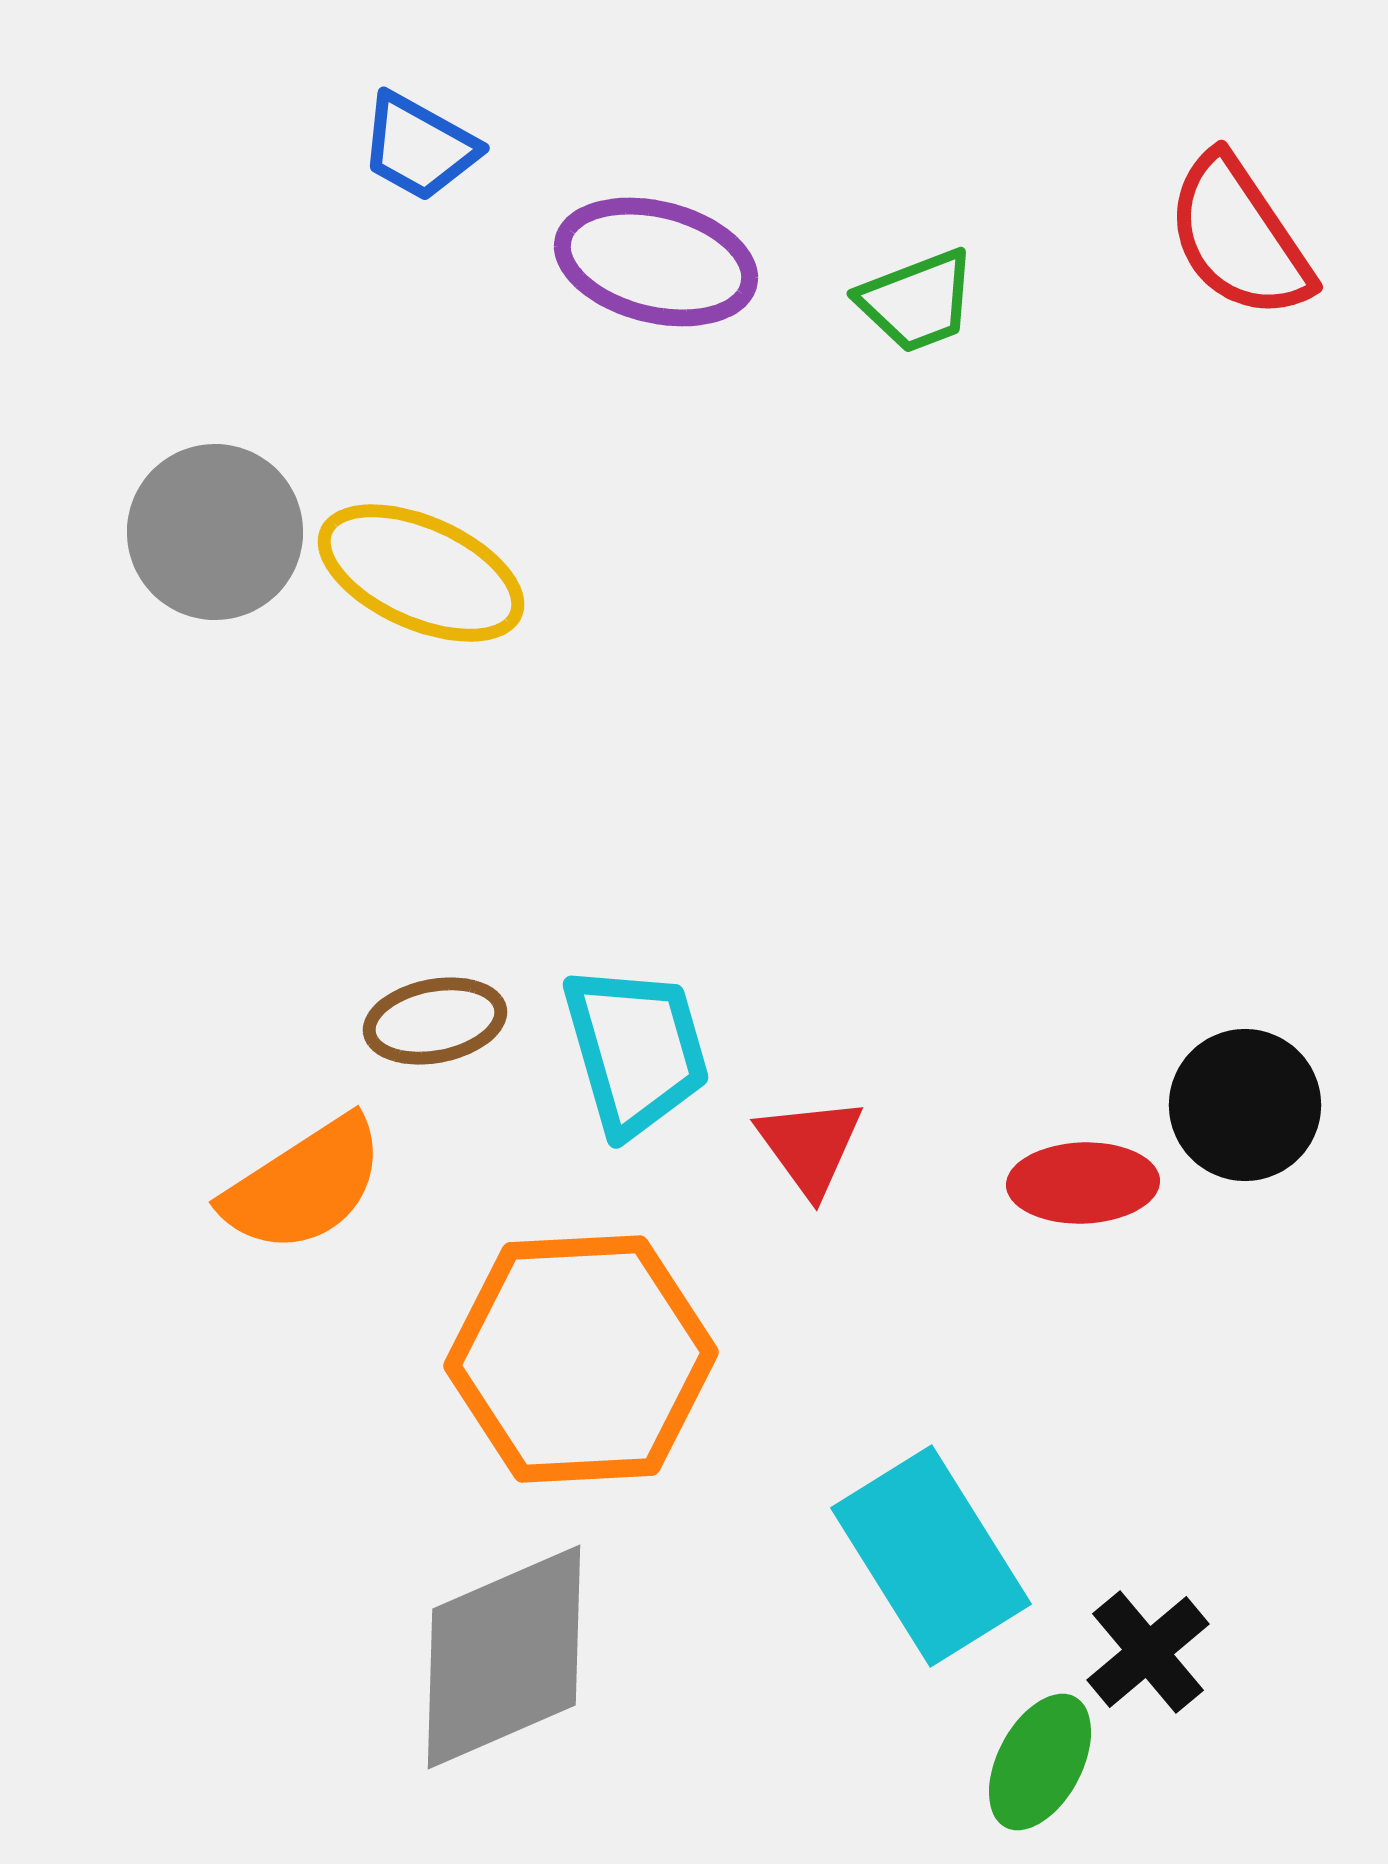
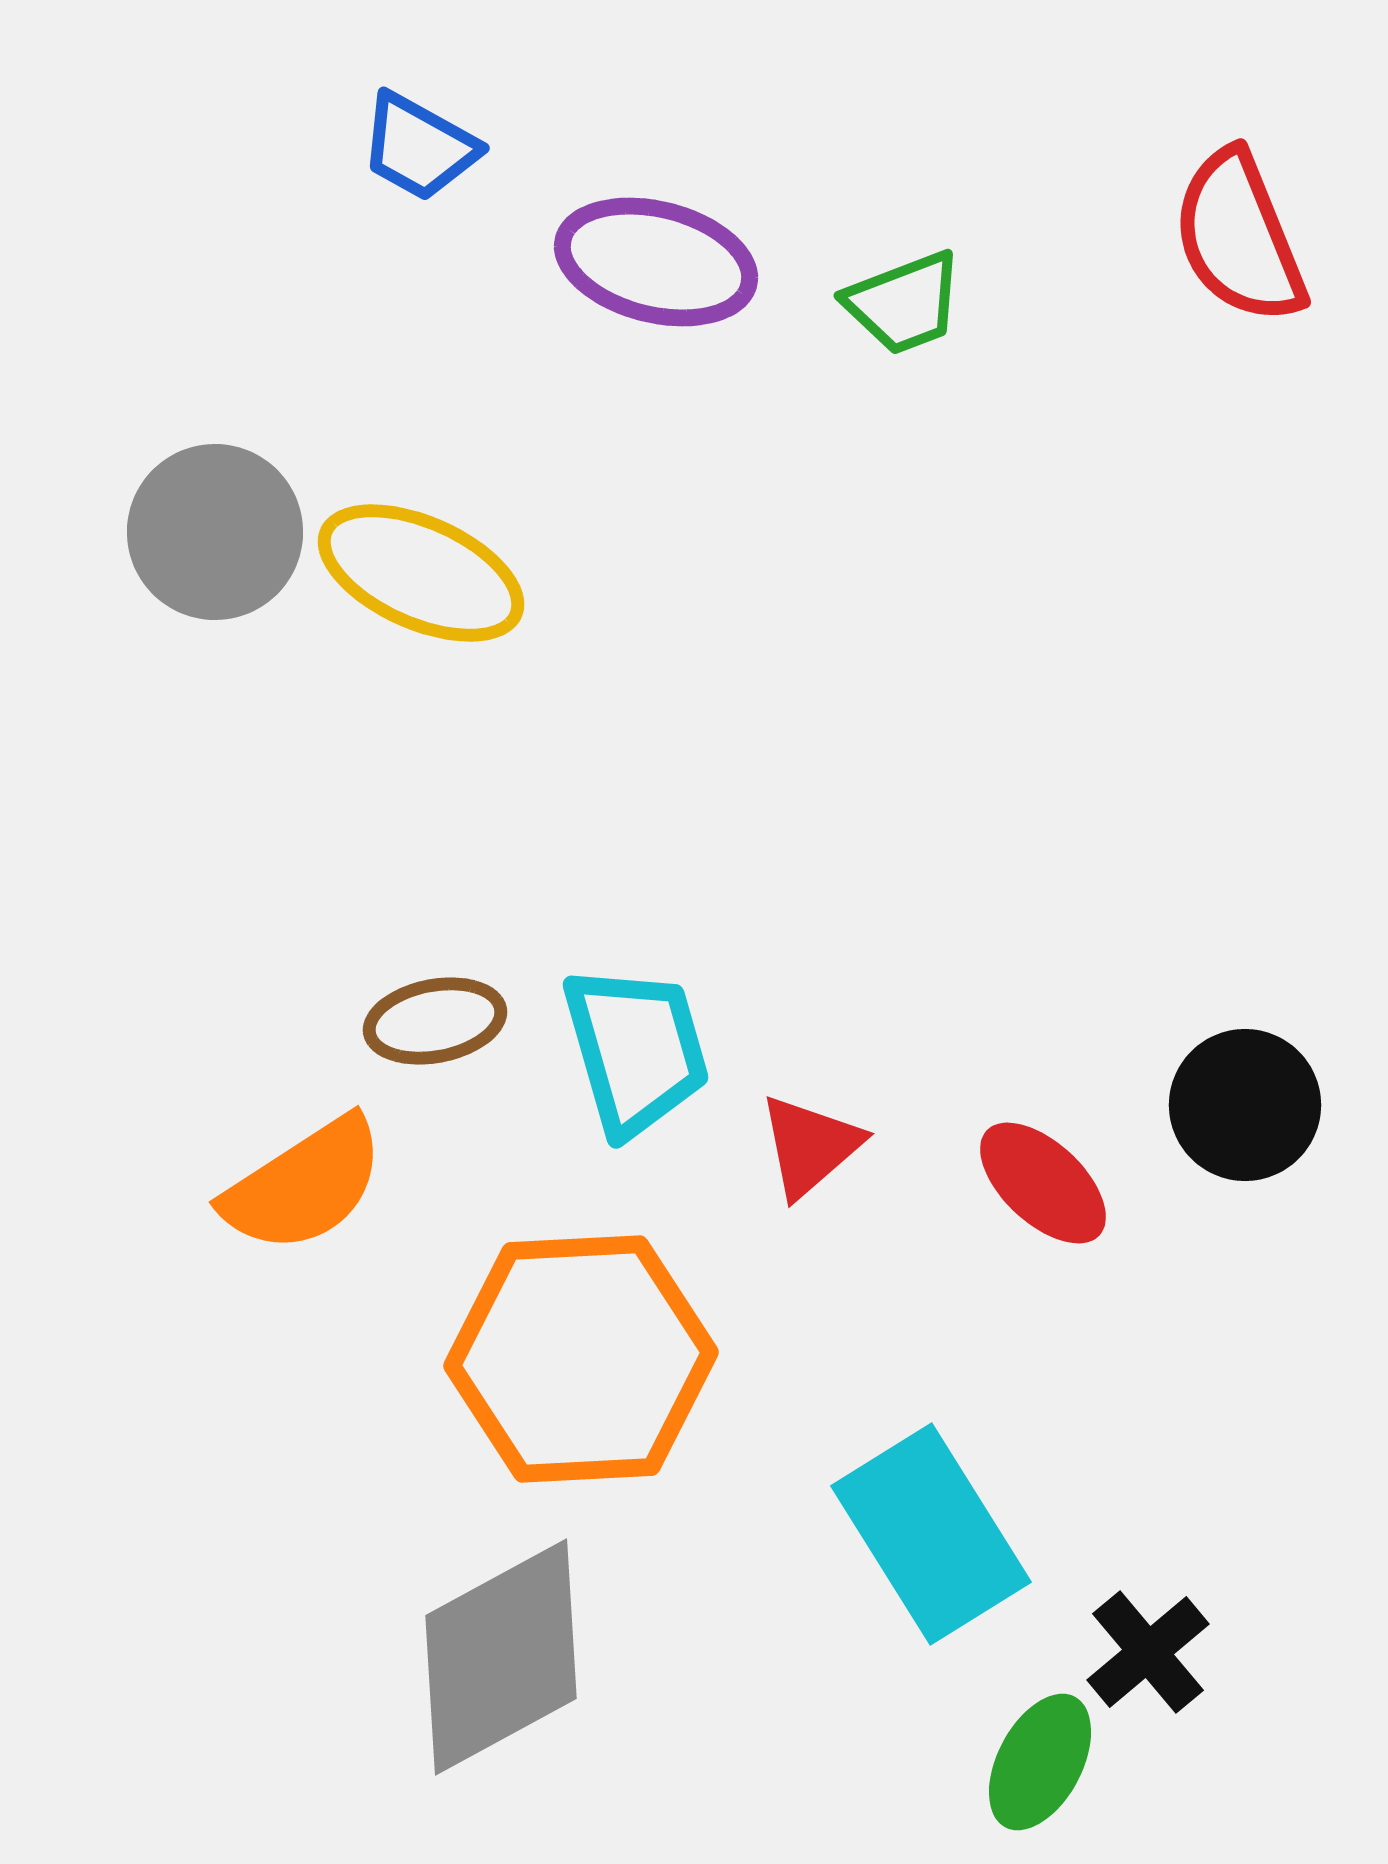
red semicircle: rotated 12 degrees clockwise
green trapezoid: moved 13 px left, 2 px down
red triangle: rotated 25 degrees clockwise
red ellipse: moved 40 px left; rotated 45 degrees clockwise
cyan rectangle: moved 22 px up
gray diamond: moved 3 px left; rotated 5 degrees counterclockwise
